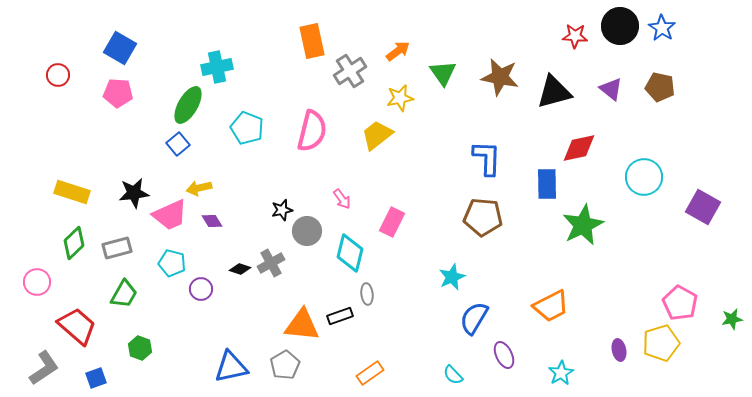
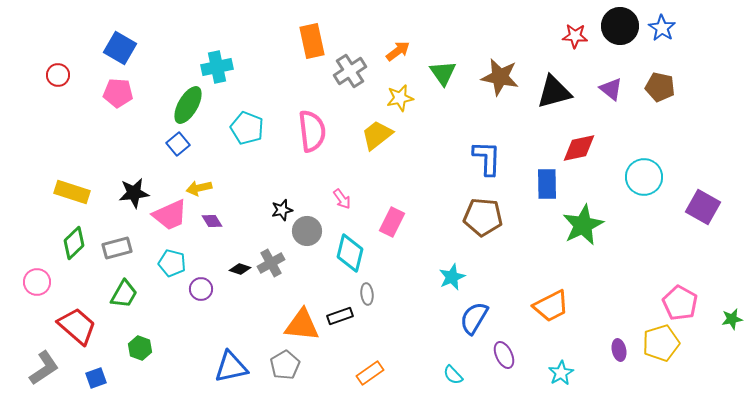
pink semicircle at (312, 131): rotated 21 degrees counterclockwise
